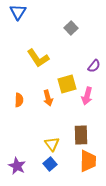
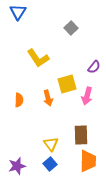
purple semicircle: moved 1 px down
yellow triangle: moved 1 px left
purple star: rotated 30 degrees clockwise
